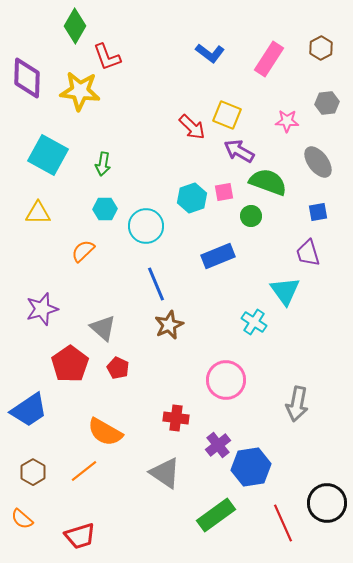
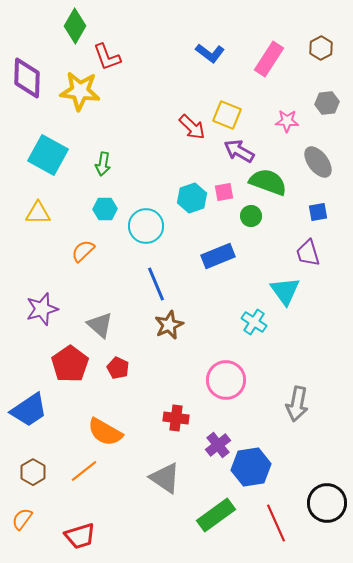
gray triangle at (103, 328): moved 3 px left, 3 px up
gray triangle at (165, 473): moved 5 px down
orange semicircle at (22, 519): rotated 85 degrees clockwise
red line at (283, 523): moved 7 px left
